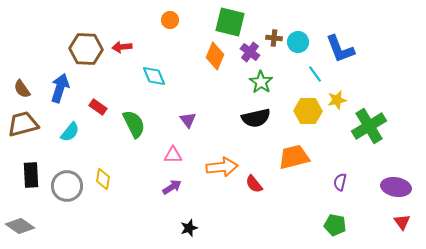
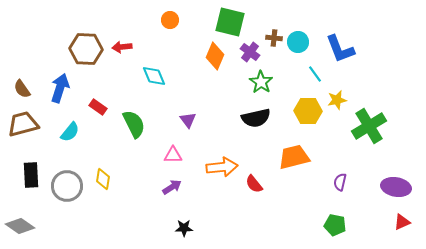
red triangle: rotated 42 degrees clockwise
black star: moved 5 px left; rotated 18 degrees clockwise
